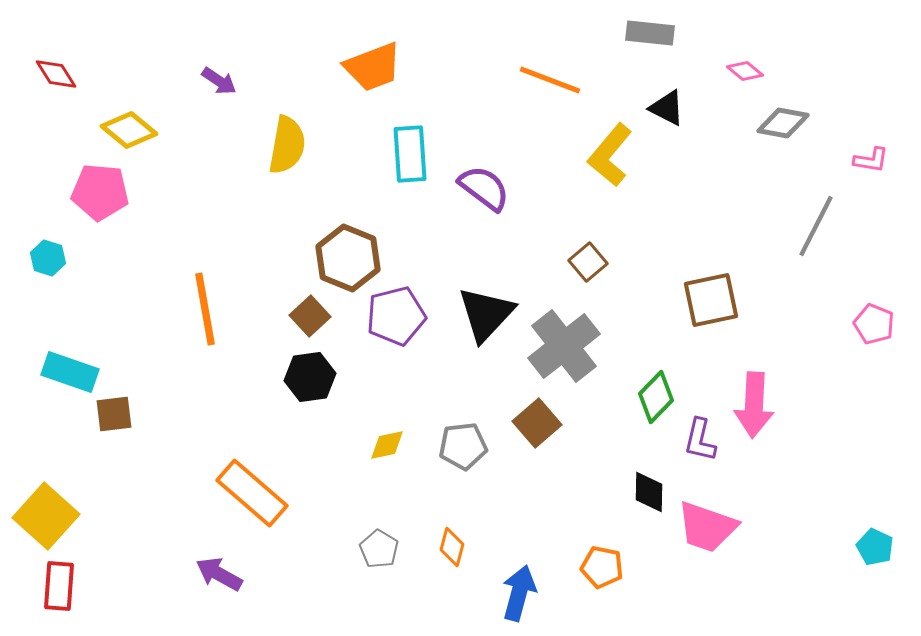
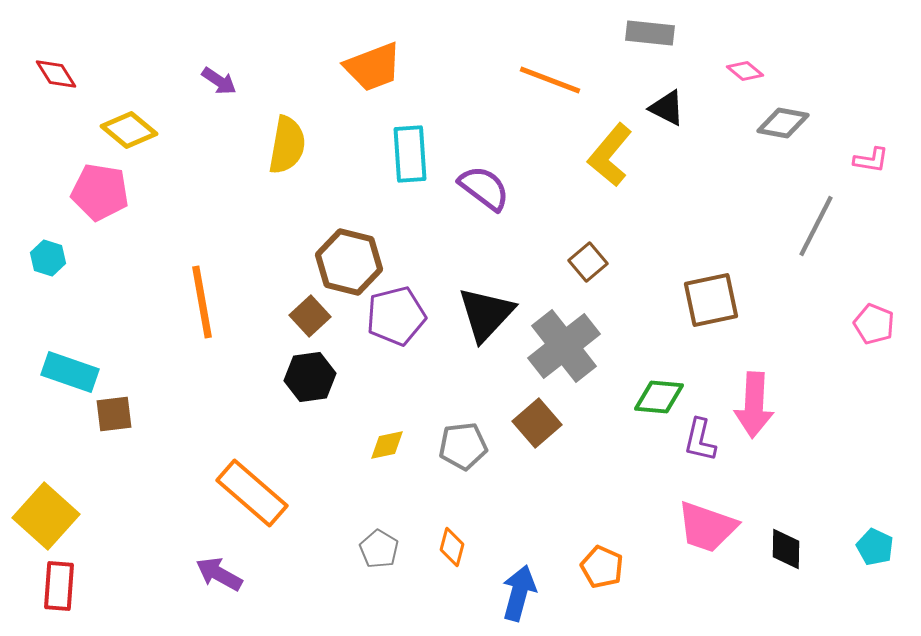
pink pentagon at (100, 192): rotated 4 degrees clockwise
brown hexagon at (348, 258): moved 1 px right, 4 px down; rotated 8 degrees counterclockwise
orange line at (205, 309): moved 3 px left, 7 px up
green diamond at (656, 397): moved 3 px right; rotated 51 degrees clockwise
black diamond at (649, 492): moved 137 px right, 57 px down
orange pentagon at (602, 567): rotated 12 degrees clockwise
